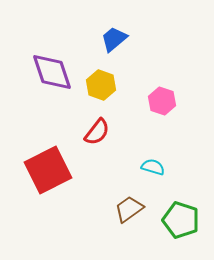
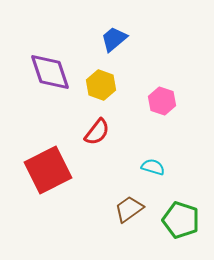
purple diamond: moved 2 px left
